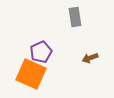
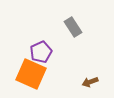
gray rectangle: moved 2 px left, 10 px down; rotated 24 degrees counterclockwise
brown arrow: moved 24 px down
